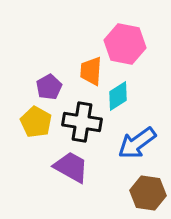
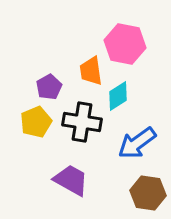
orange trapezoid: rotated 12 degrees counterclockwise
yellow pentagon: rotated 20 degrees clockwise
purple trapezoid: moved 13 px down
